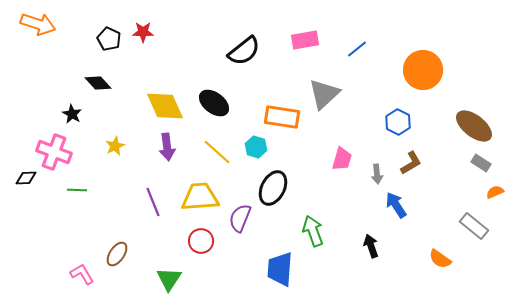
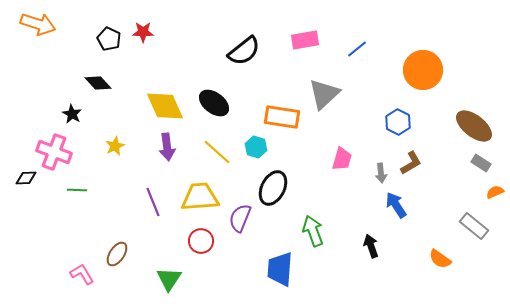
gray arrow at (377, 174): moved 4 px right, 1 px up
